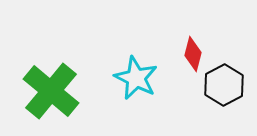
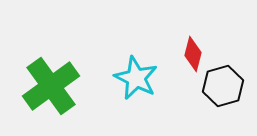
black hexagon: moved 1 px left, 1 px down; rotated 12 degrees clockwise
green cross: moved 5 px up; rotated 14 degrees clockwise
